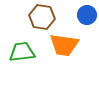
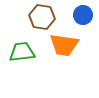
blue circle: moved 4 px left
